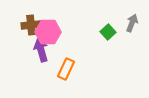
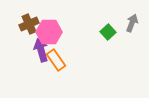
brown cross: moved 2 px left, 1 px up; rotated 18 degrees counterclockwise
pink hexagon: moved 1 px right
orange rectangle: moved 10 px left, 9 px up; rotated 60 degrees counterclockwise
